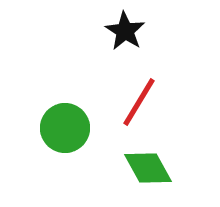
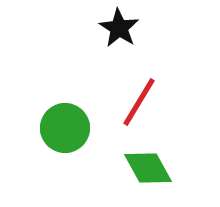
black star: moved 6 px left, 3 px up
